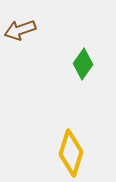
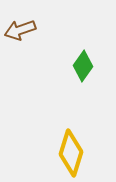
green diamond: moved 2 px down
